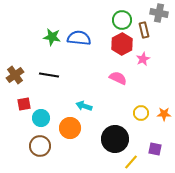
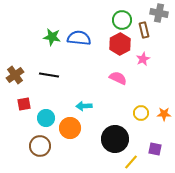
red hexagon: moved 2 px left
cyan arrow: rotated 21 degrees counterclockwise
cyan circle: moved 5 px right
